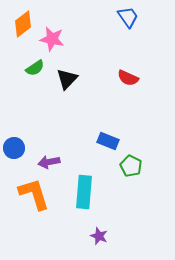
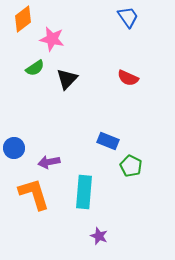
orange diamond: moved 5 px up
